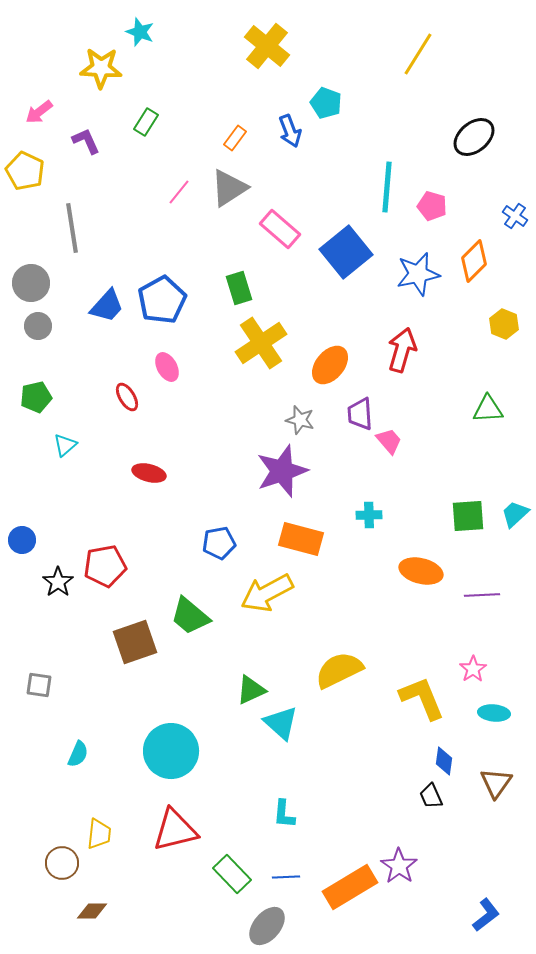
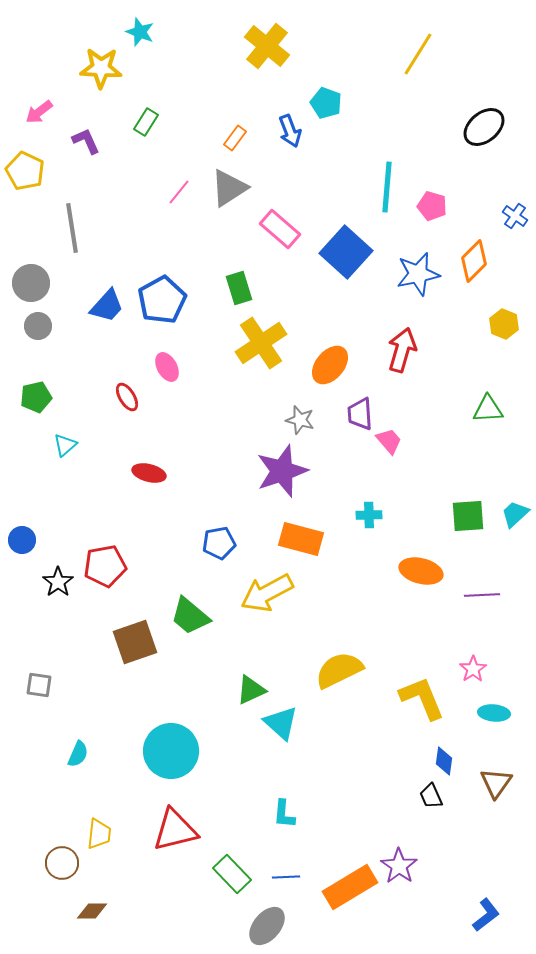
black ellipse at (474, 137): moved 10 px right, 10 px up
blue square at (346, 252): rotated 9 degrees counterclockwise
